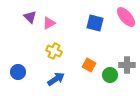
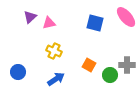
purple triangle: rotated 32 degrees clockwise
pink triangle: rotated 16 degrees clockwise
